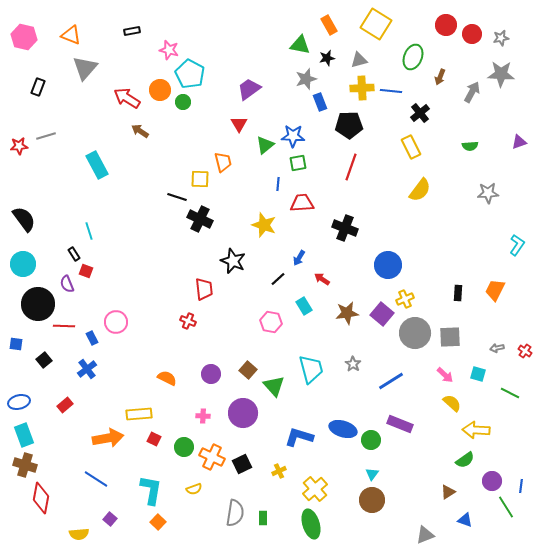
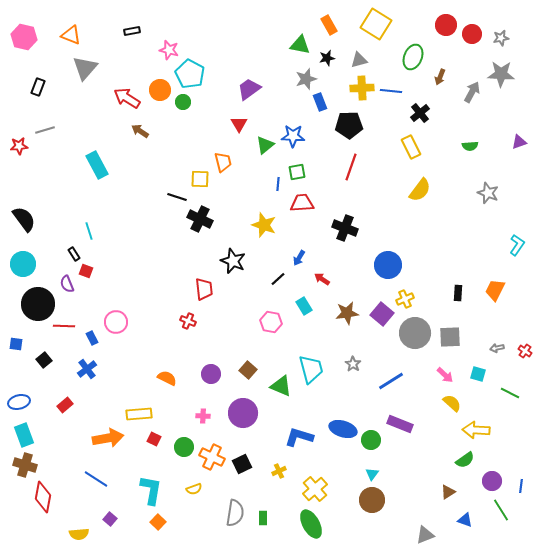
gray line at (46, 136): moved 1 px left, 6 px up
green square at (298, 163): moved 1 px left, 9 px down
gray star at (488, 193): rotated 25 degrees clockwise
green triangle at (274, 386): moved 7 px right; rotated 25 degrees counterclockwise
red diamond at (41, 498): moved 2 px right, 1 px up
green line at (506, 507): moved 5 px left, 3 px down
green ellipse at (311, 524): rotated 12 degrees counterclockwise
